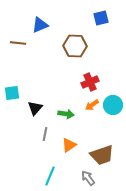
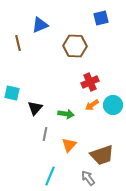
brown line: rotated 70 degrees clockwise
cyan square: rotated 21 degrees clockwise
orange triangle: rotated 14 degrees counterclockwise
